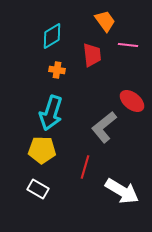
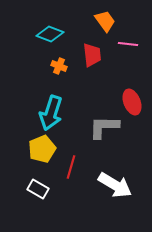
cyan diamond: moved 2 px left, 2 px up; rotated 52 degrees clockwise
pink line: moved 1 px up
orange cross: moved 2 px right, 4 px up; rotated 14 degrees clockwise
red ellipse: moved 1 px down; rotated 30 degrees clockwise
gray L-shape: rotated 40 degrees clockwise
yellow pentagon: moved 1 px up; rotated 24 degrees counterclockwise
red line: moved 14 px left
white arrow: moved 7 px left, 6 px up
